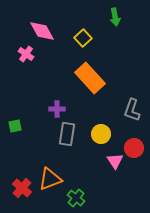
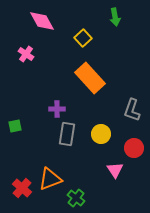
pink diamond: moved 10 px up
pink triangle: moved 9 px down
